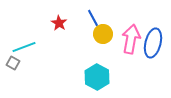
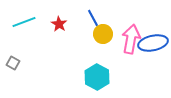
red star: moved 1 px down
blue ellipse: rotated 64 degrees clockwise
cyan line: moved 25 px up
